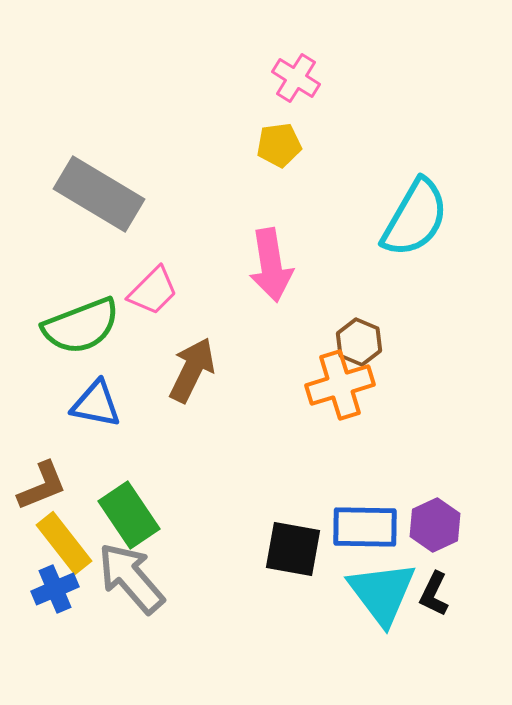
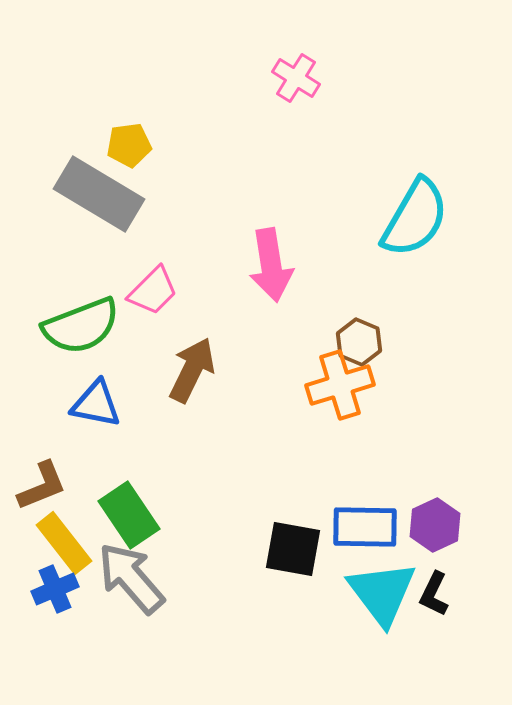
yellow pentagon: moved 150 px left
